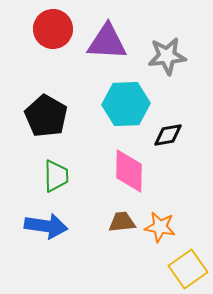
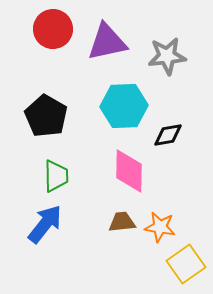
purple triangle: rotated 15 degrees counterclockwise
cyan hexagon: moved 2 px left, 2 px down
blue arrow: moved 1 px left, 2 px up; rotated 60 degrees counterclockwise
yellow square: moved 2 px left, 5 px up
